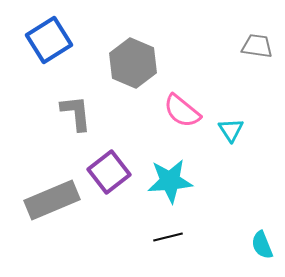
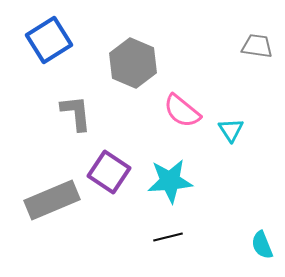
purple square: rotated 18 degrees counterclockwise
